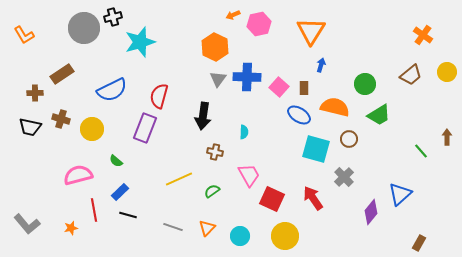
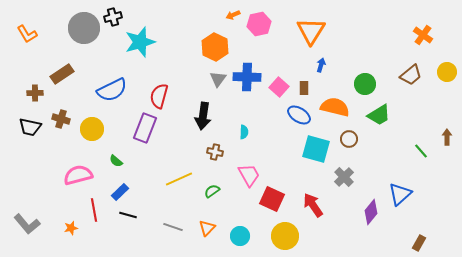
orange L-shape at (24, 35): moved 3 px right, 1 px up
red arrow at (313, 198): moved 7 px down
